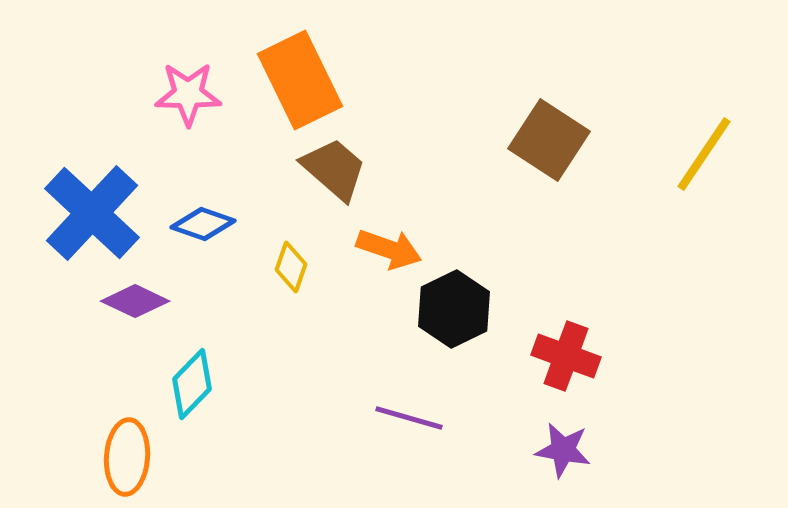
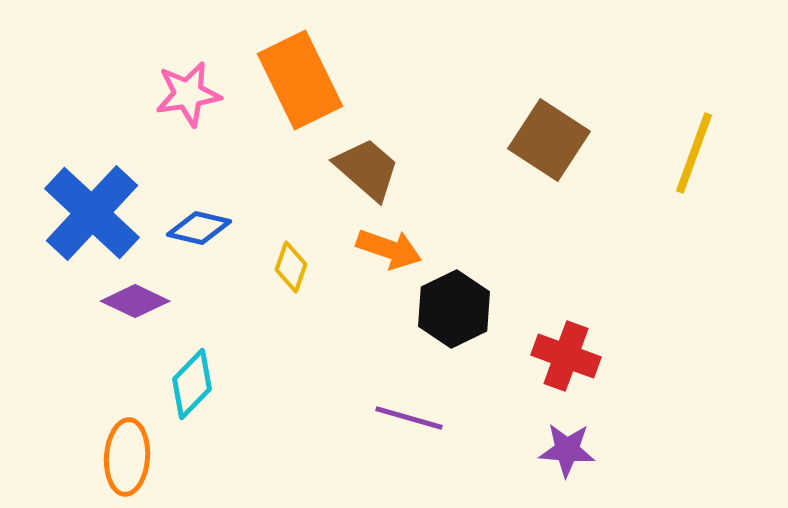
pink star: rotated 10 degrees counterclockwise
yellow line: moved 10 px left, 1 px up; rotated 14 degrees counterclockwise
brown trapezoid: moved 33 px right
blue diamond: moved 4 px left, 4 px down; rotated 6 degrees counterclockwise
purple star: moved 4 px right; rotated 6 degrees counterclockwise
